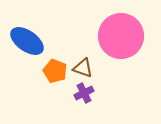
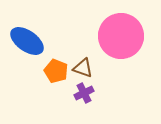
orange pentagon: moved 1 px right
